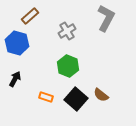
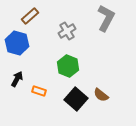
black arrow: moved 2 px right
orange rectangle: moved 7 px left, 6 px up
